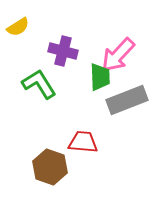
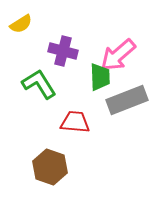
yellow semicircle: moved 3 px right, 3 px up
pink arrow: rotated 6 degrees clockwise
red trapezoid: moved 8 px left, 20 px up
